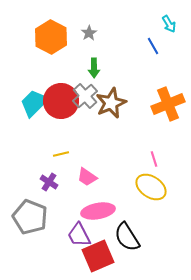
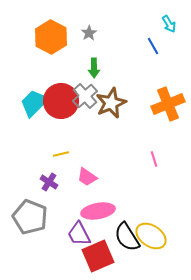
yellow ellipse: moved 49 px down
purple trapezoid: moved 1 px up
